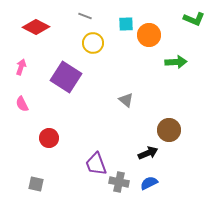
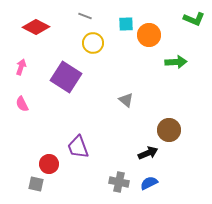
red circle: moved 26 px down
purple trapezoid: moved 18 px left, 17 px up
